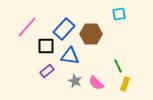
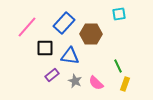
blue rectangle: moved 6 px up
black square: moved 1 px left, 2 px down
purple rectangle: moved 5 px right, 4 px down
